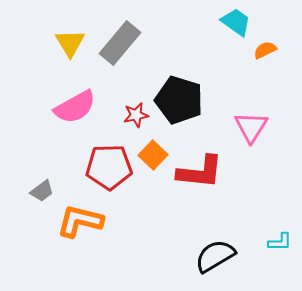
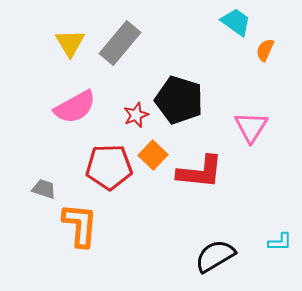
orange semicircle: rotated 40 degrees counterclockwise
red star: rotated 10 degrees counterclockwise
gray trapezoid: moved 2 px right, 2 px up; rotated 125 degrees counterclockwise
orange L-shape: moved 4 px down; rotated 81 degrees clockwise
